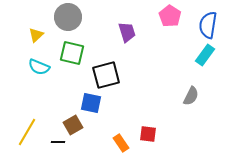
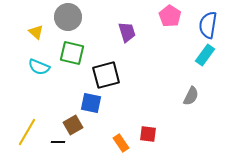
yellow triangle: moved 3 px up; rotated 35 degrees counterclockwise
